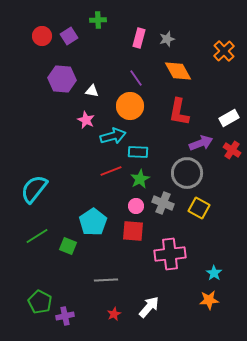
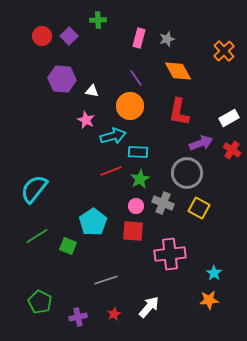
purple square: rotated 12 degrees counterclockwise
gray line: rotated 15 degrees counterclockwise
purple cross: moved 13 px right, 1 px down
